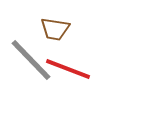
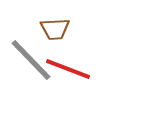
brown trapezoid: rotated 12 degrees counterclockwise
